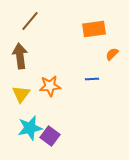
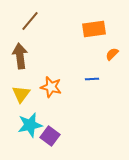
orange star: moved 1 px right, 1 px down; rotated 20 degrees clockwise
cyan star: moved 3 px up
